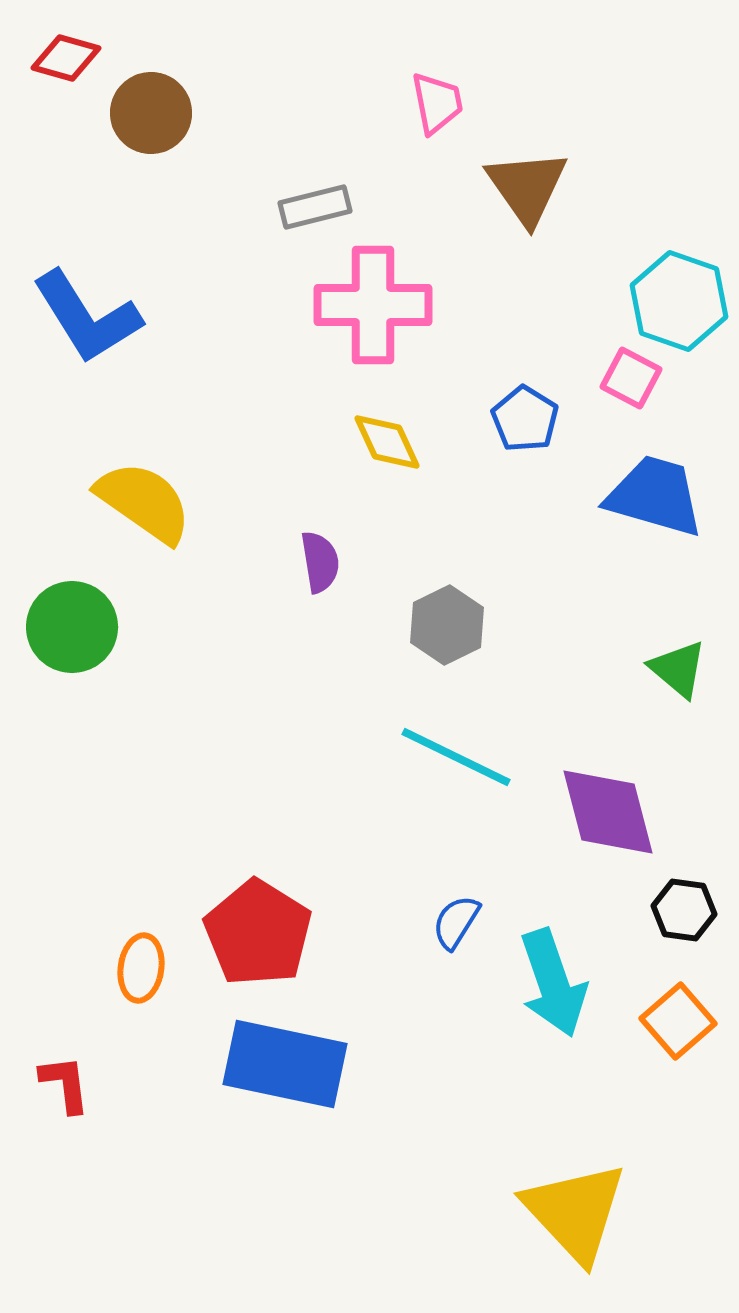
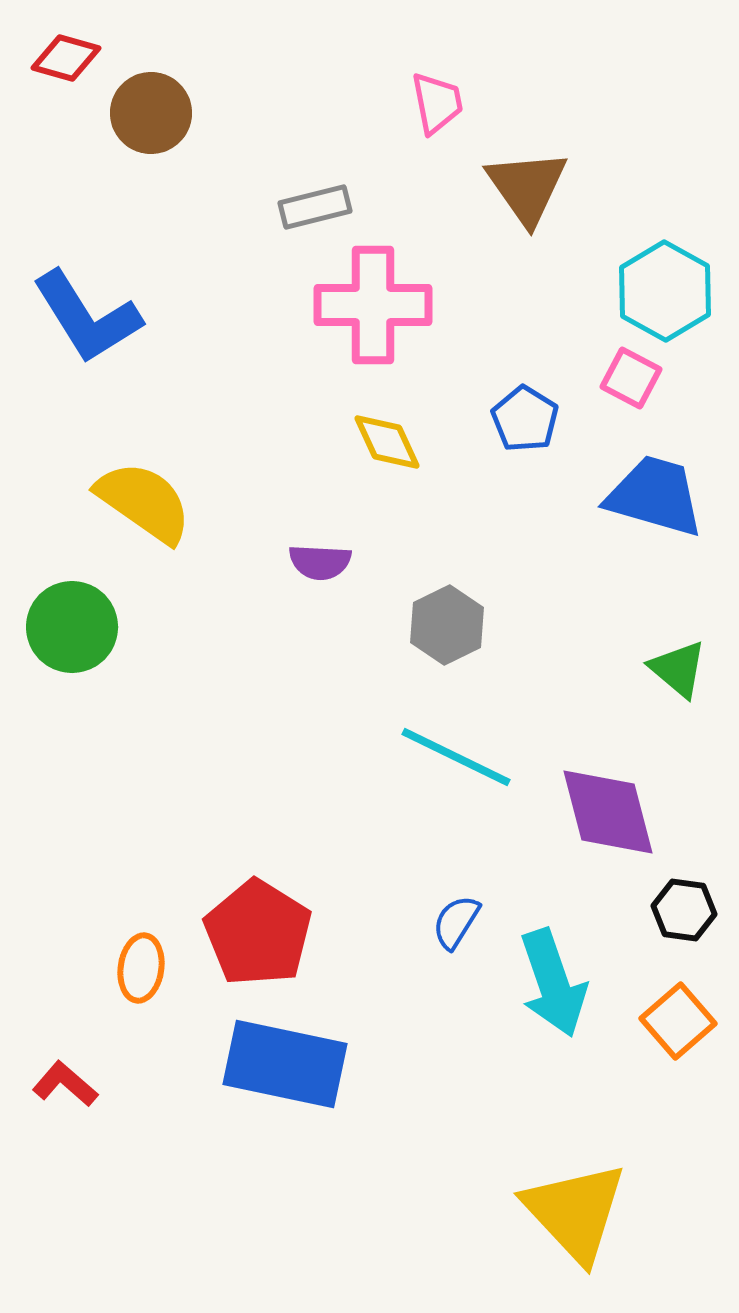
cyan hexagon: moved 14 px left, 10 px up; rotated 10 degrees clockwise
purple semicircle: rotated 102 degrees clockwise
red L-shape: rotated 42 degrees counterclockwise
